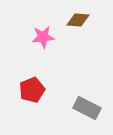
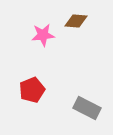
brown diamond: moved 2 px left, 1 px down
pink star: moved 2 px up
